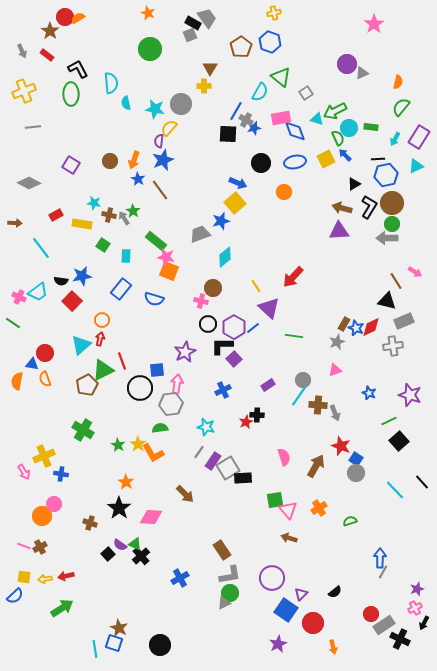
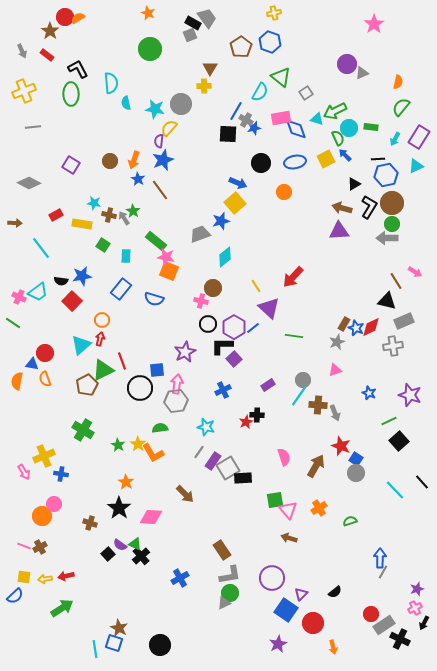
blue diamond at (295, 131): moved 1 px right, 2 px up
gray hexagon at (171, 404): moved 5 px right, 3 px up
